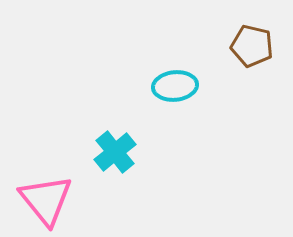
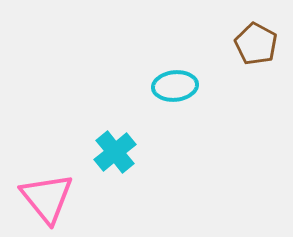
brown pentagon: moved 4 px right, 2 px up; rotated 15 degrees clockwise
pink triangle: moved 1 px right, 2 px up
